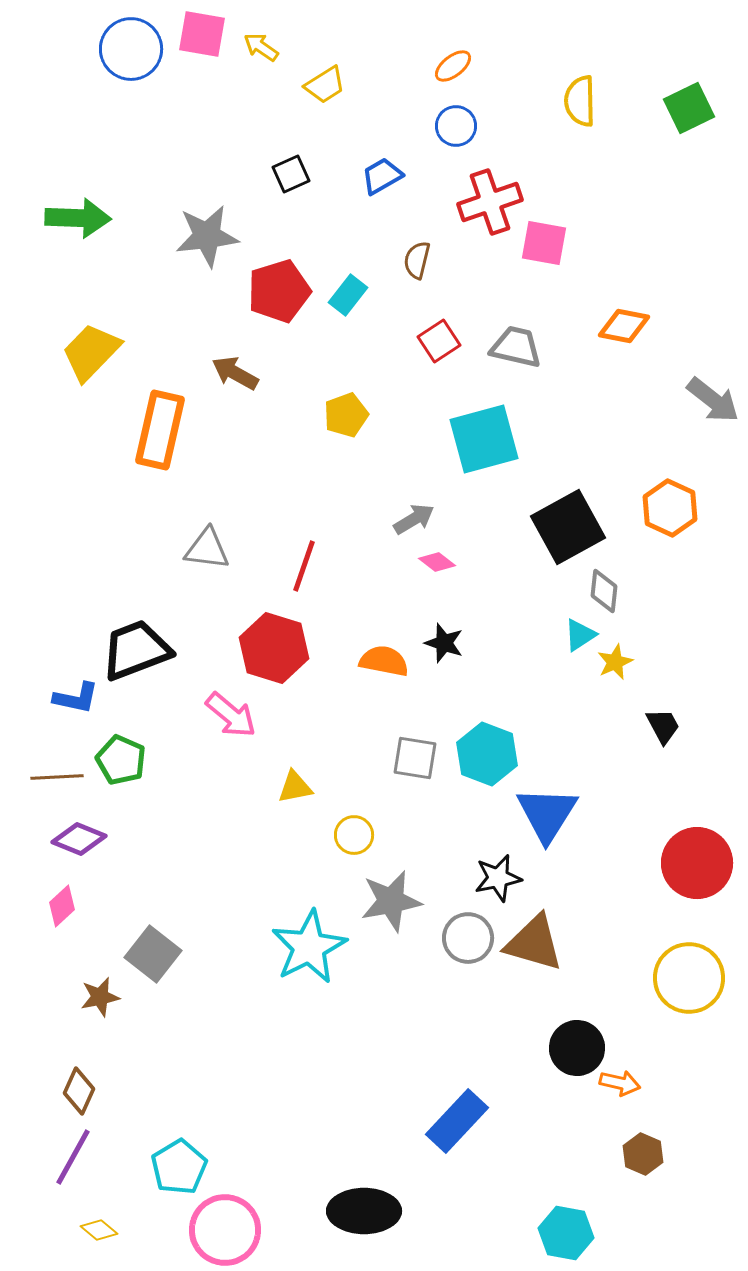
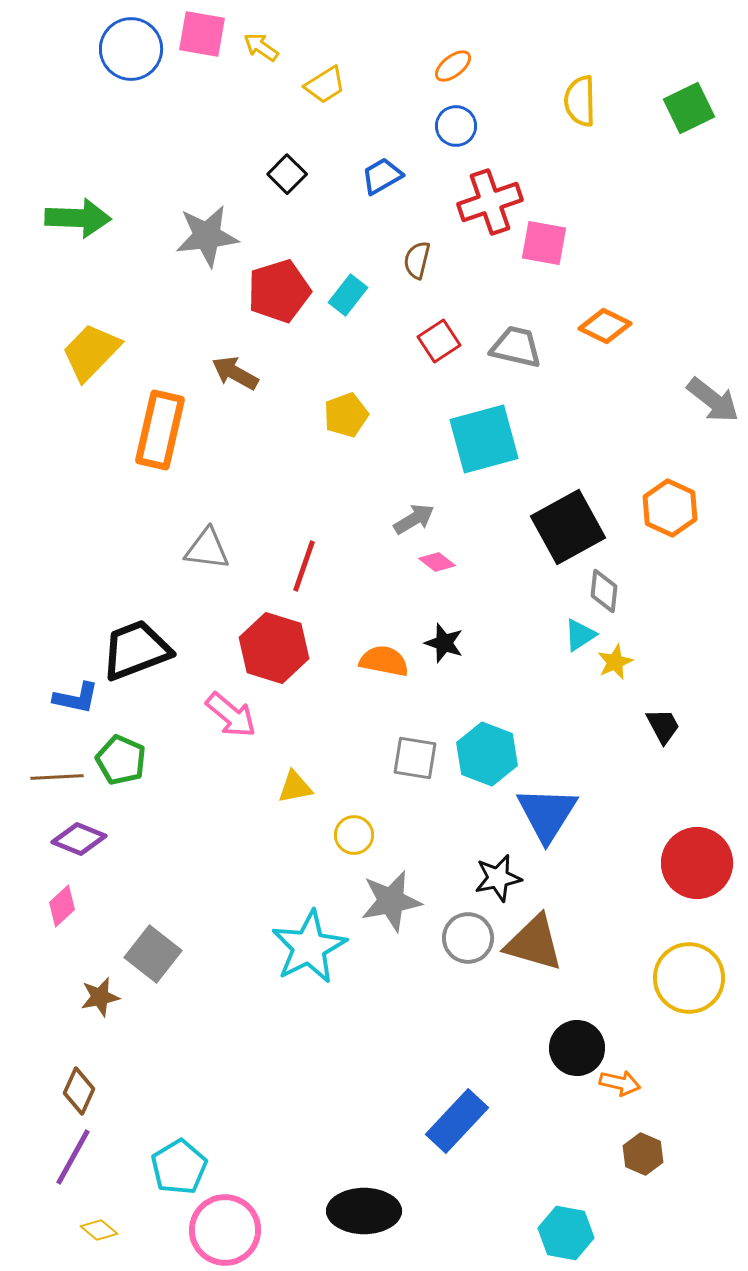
black square at (291, 174): moved 4 px left; rotated 21 degrees counterclockwise
orange diamond at (624, 326): moved 19 px left; rotated 15 degrees clockwise
